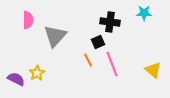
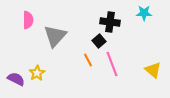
black square: moved 1 px right, 1 px up; rotated 16 degrees counterclockwise
